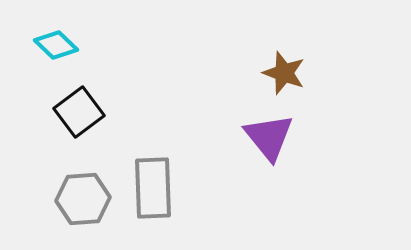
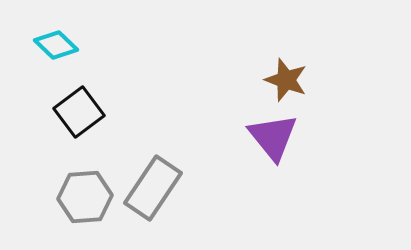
brown star: moved 2 px right, 7 px down
purple triangle: moved 4 px right
gray rectangle: rotated 36 degrees clockwise
gray hexagon: moved 2 px right, 2 px up
